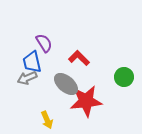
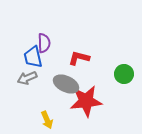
purple semicircle: rotated 30 degrees clockwise
red L-shape: rotated 30 degrees counterclockwise
blue trapezoid: moved 1 px right, 5 px up
green circle: moved 3 px up
gray ellipse: rotated 15 degrees counterclockwise
